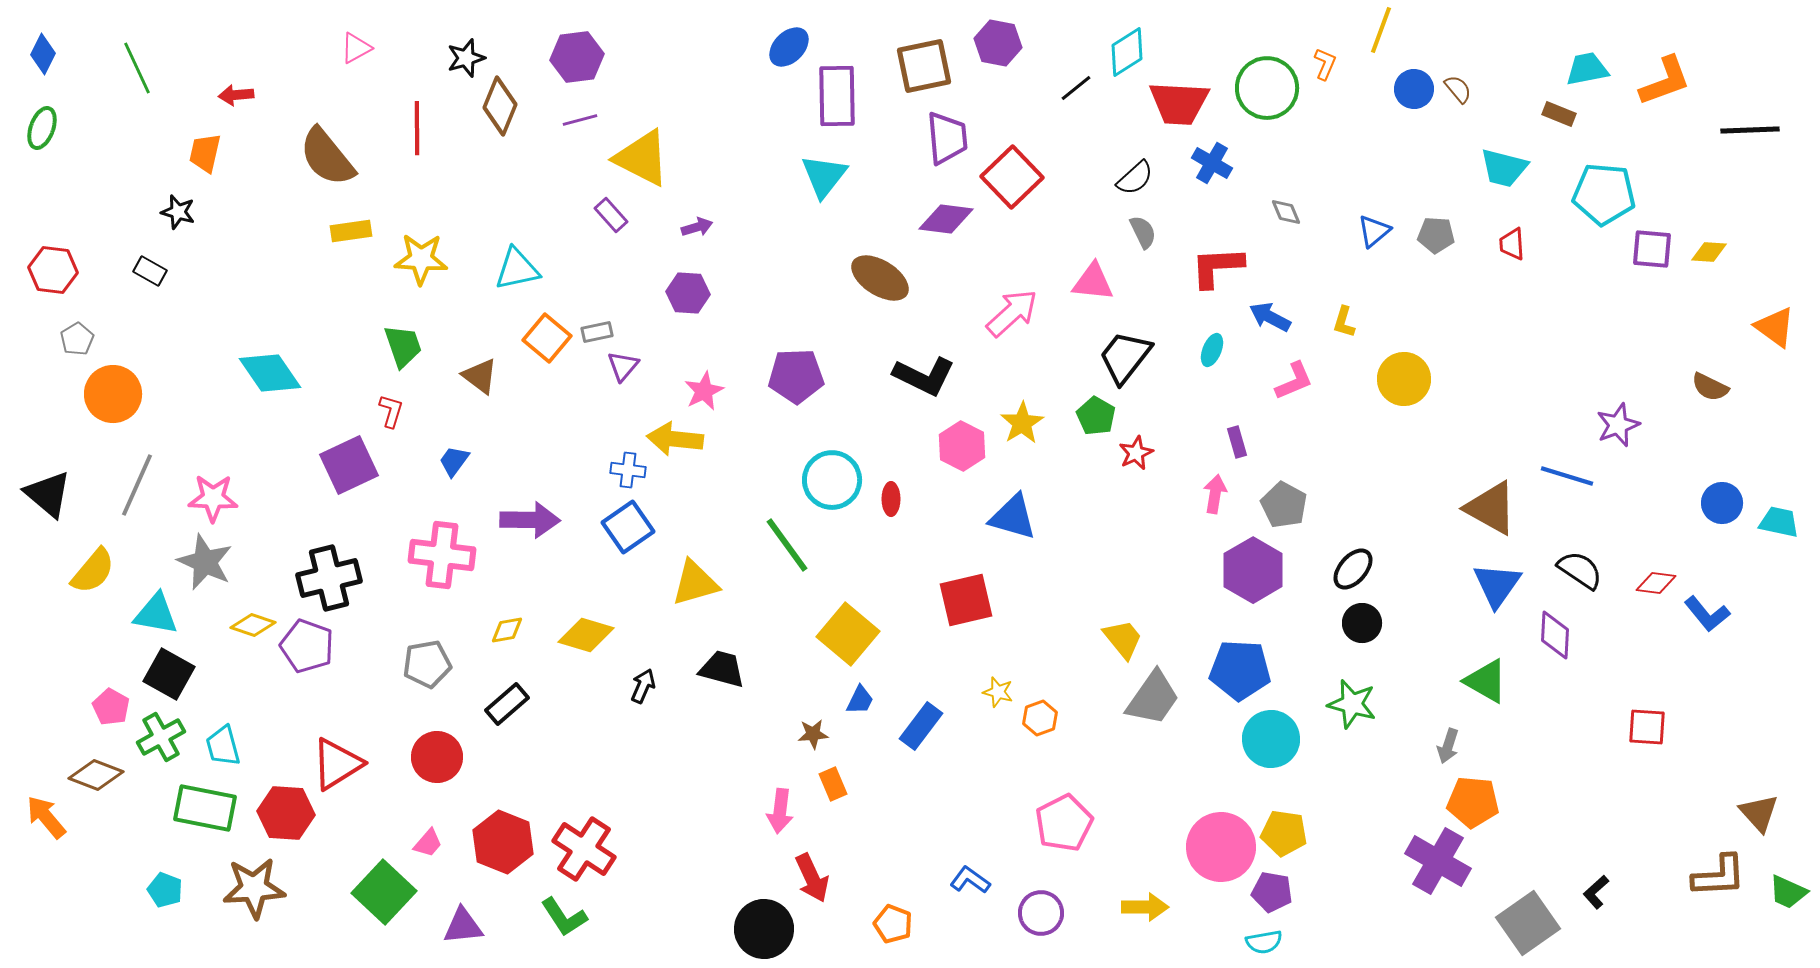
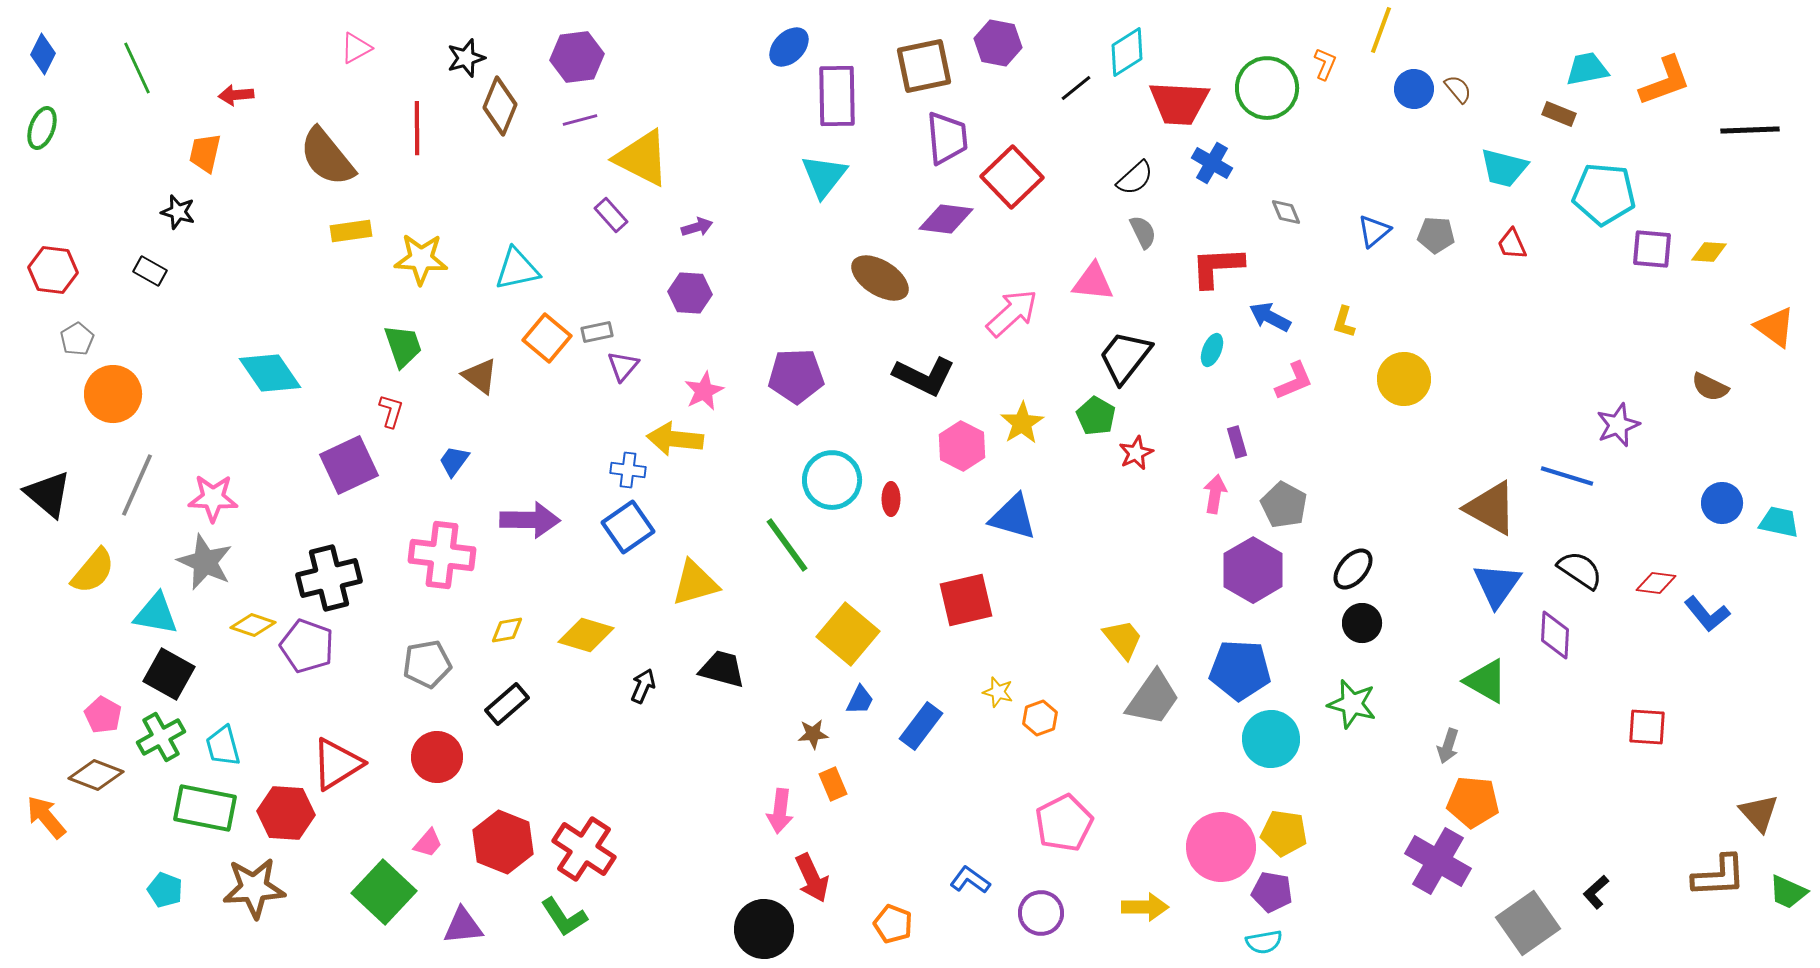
red trapezoid at (1512, 244): rotated 20 degrees counterclockwise
purple hexagon at (688, 293): moved 2 px right
pink pentagon at (111, 707): moved 8 px left, 8 px down
